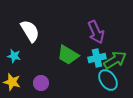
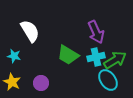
cyan cross: moved 1 px left, 1 px up
yellow star: rotated 12 degrees clockwise
